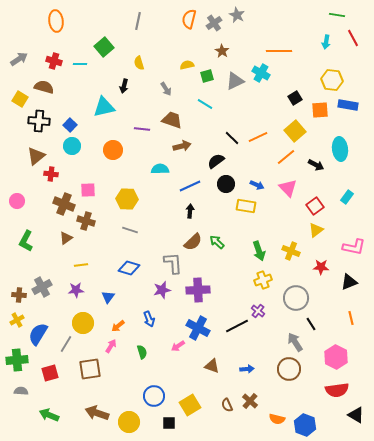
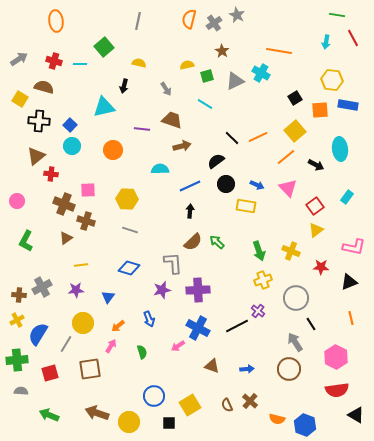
orange line at (279, 51): rotated 10 degrees clockwise
yellow semicircle at (139, 63): rotated 120 degrees clockwise
